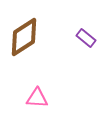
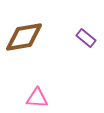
brown diamond: rotated 24 degrees clockwise
